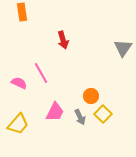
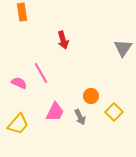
yellow square: moved 11 px right, 2 px up
